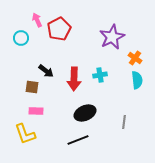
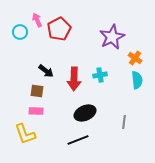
cyan circle: moved 1 px left, 6 px up
brown square: moved 5 px right, 4 px down
